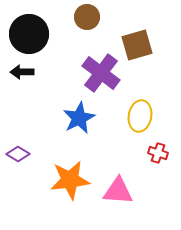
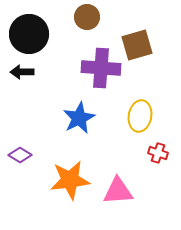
purple cross: moved 5 px up; rotated 33 degrees counterclockwise
purple diamond: moved 2 px right, 1 px down
pink triangle: rotated 8 degrees counterclockwise
